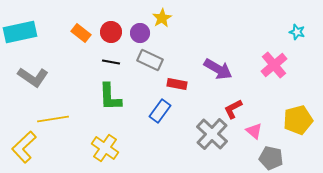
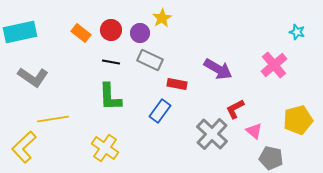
red circle: moved 2 px up
red L-shape: moved 2 px right
